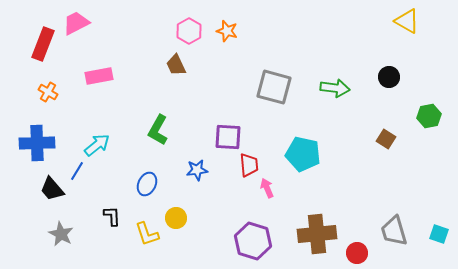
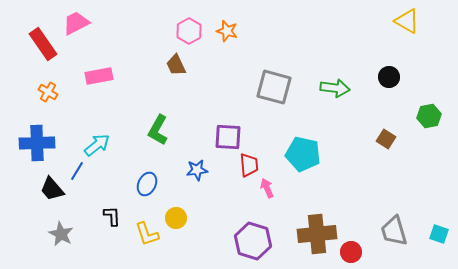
red rectangle: rotated 56 degrees counterclockwise
red circle: moved 6 px left, 1 px up
